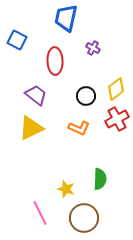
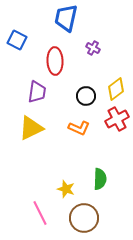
purple trapezoid: moved 1 px right, 3 px up; rotated 60 degrees clockwise
